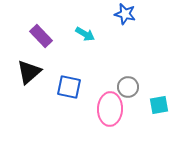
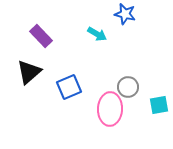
cyan arrow: moved 12 px right
blue square: rotated 35 degrees counterclockwise
